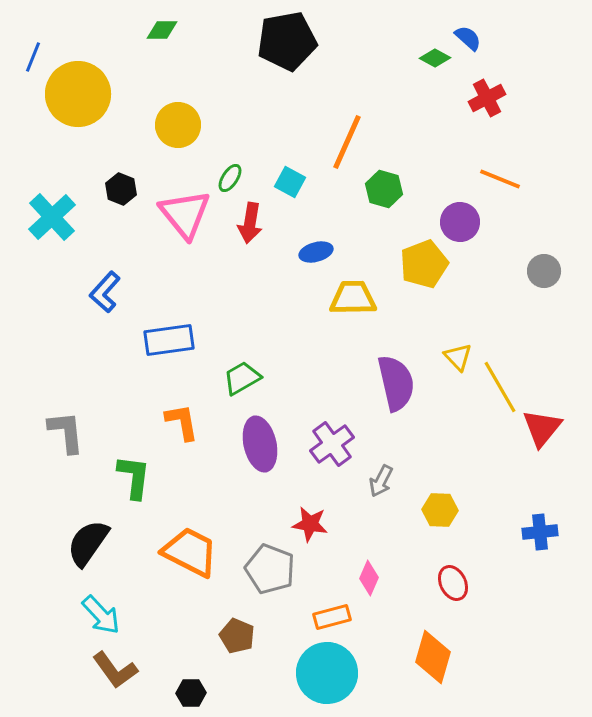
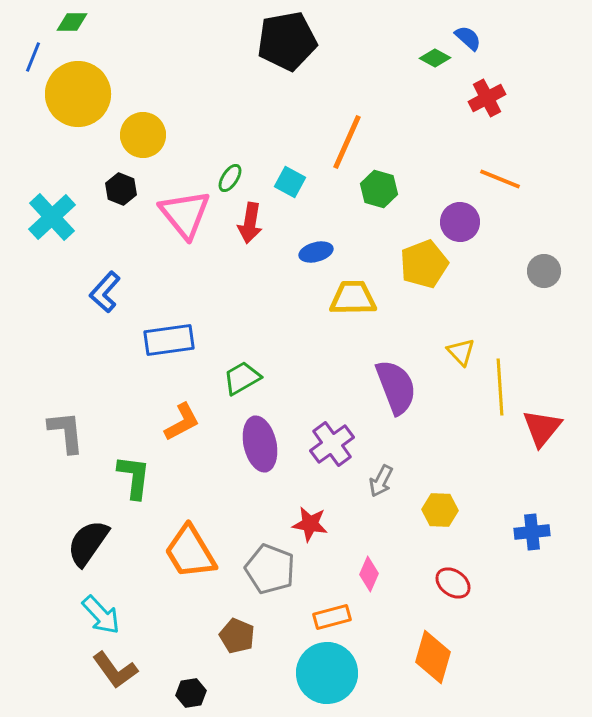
green diamond at (162, 30): moved 90 px left, 8 px up
yellow circle at (178, 125): moved 35 px left, 10 px down
green hexagon at (384, 189): moved 5 px left
yellow triangle at (458, 357): moved 3 px right, 5 px up
purple semicircle at (396, 383): moved 4 px down; rotated 8 degrees counterclockwise
yellow line at (500, 387): rotated 26 degrees clockwise
orange L-shape at (182, 422): rotated 72 degrees clockwise
blue cross at (540, 532): moved 8 px left
orange trapezoid at (190, 552): rotated 148 degrees counterclockwise
pink diamond at (369, 578): moved 4 px up
red ellipse at (453, 583): rotated 28 degrees counterclockwise
black hexagon at (191, 693): rotated 8 degrees counterclockwise
